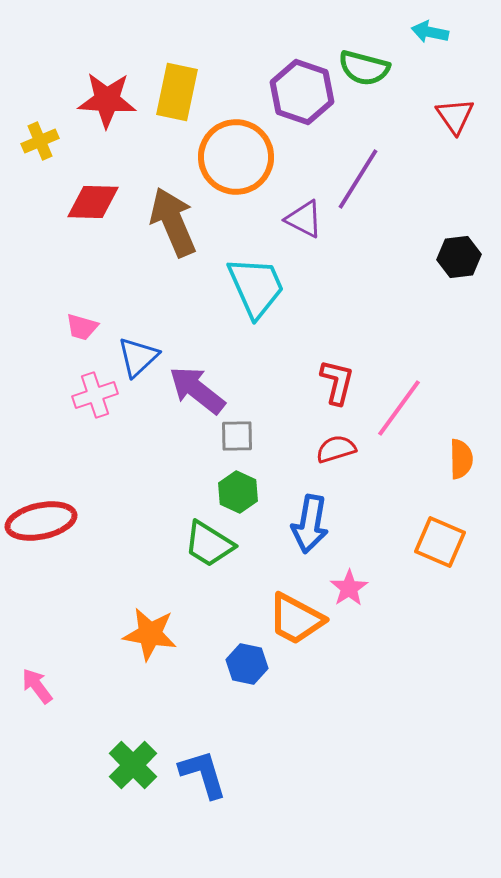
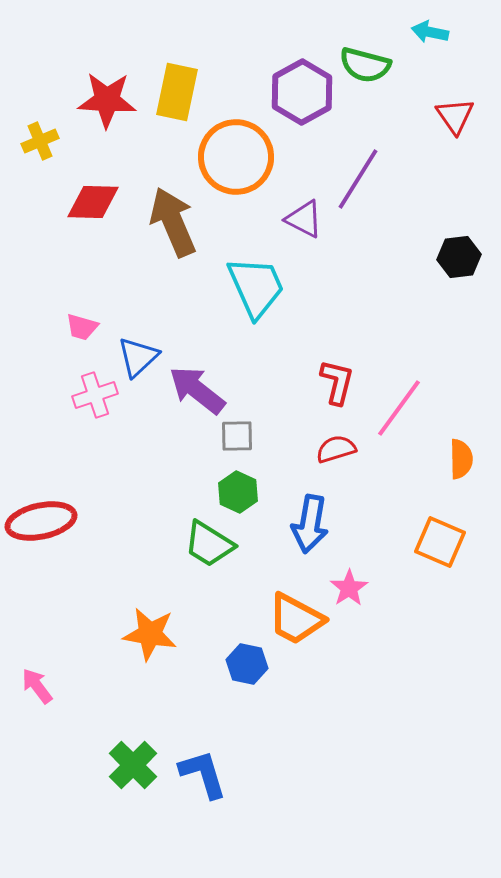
green semicircle: moved 1 px right, 3 px up
purple hexagon: rotated 12 degrees clockwise
